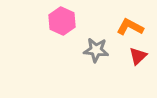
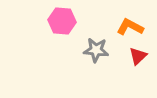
pink hexagon: rotated 20 degrees counterclockwise
